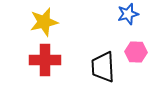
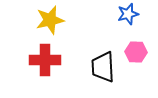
yellow star: moved 6 px right, 2 px up
